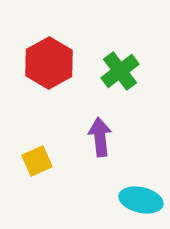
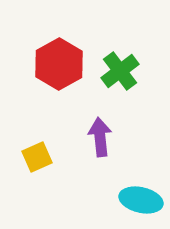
red hexagon: moved 10 px right, 1 px down
yellow square: moved 4 px up
